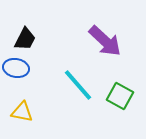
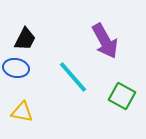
purple arrow: rotated 18 degrees clockwise
cyan line: moved 5 px left, 8 px up
green square: moved 2 px right
